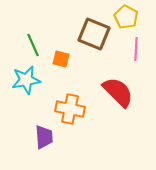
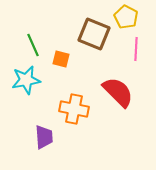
orange cross: moved 4 px right
